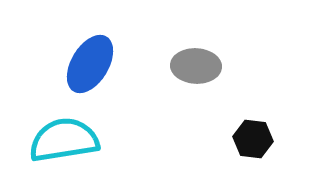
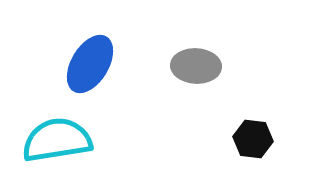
cyan semicircle: moved 7 px left
